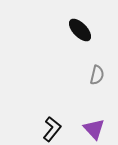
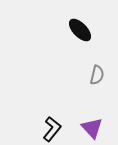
purple triangle: moved 2 px left, 1 px up
